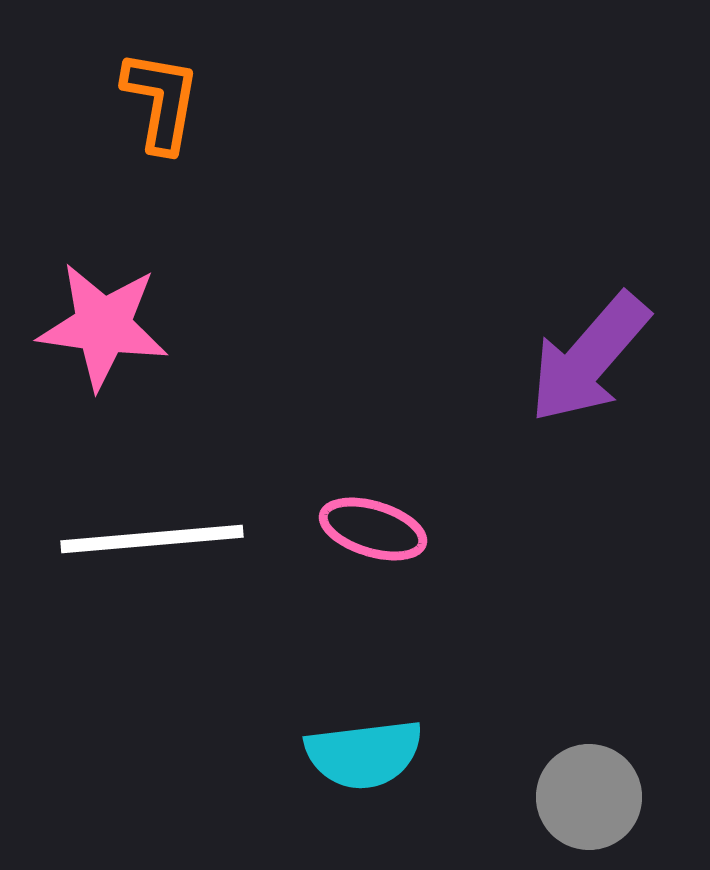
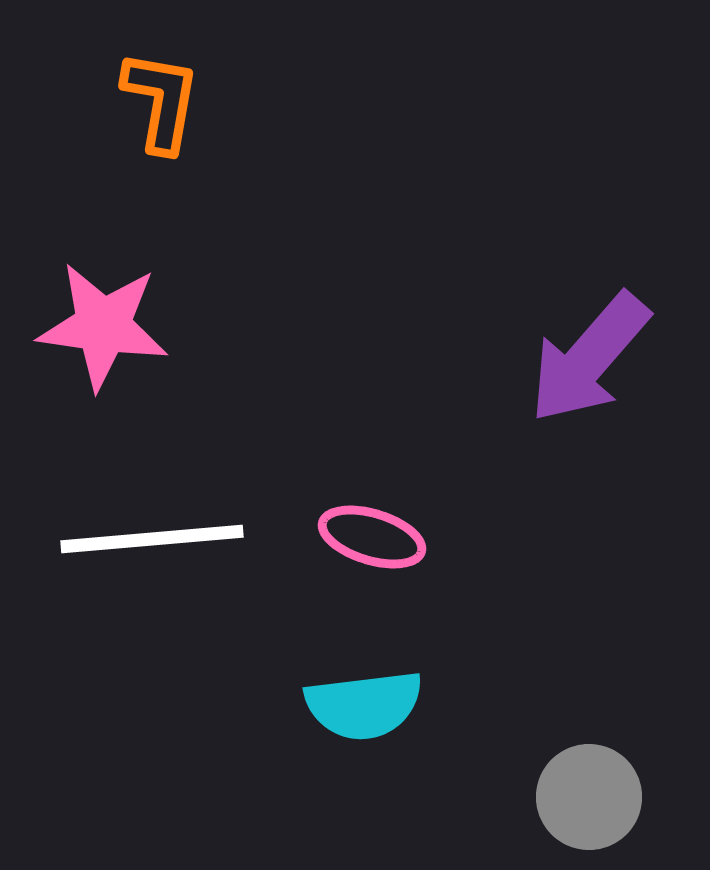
pink ellipse: moved 1 px left, 8 px down
cyan semicircle: moved 49 px up
